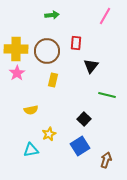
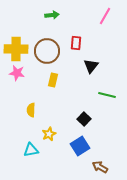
pink star: rotated 28 degrees counterclockwise
yellow semicircle: rotated 104 degrees clockwise
brown arrow: moved 6 px left, 7 px down; rotated 77 degrees counterclockwise
